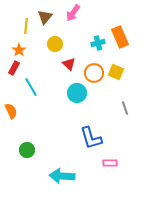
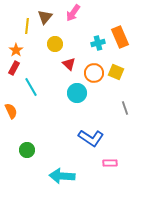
yellow line: moved 1 px right
orange star: moved 3 px left
blue L-shape: rotated 40 degrees counterclockwise
